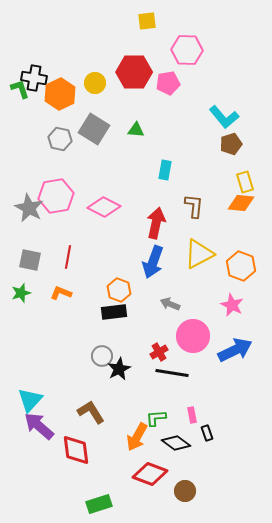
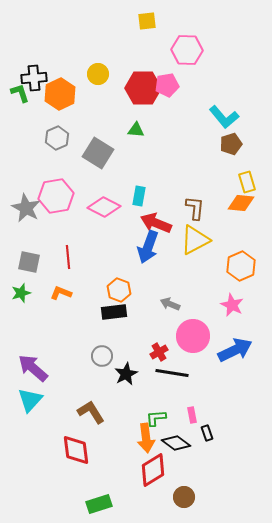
red hexagon at (134, 72): moved 9 px right, 16 px down
black cross at (34, 78): rotated 15 degrees counterclockwise
yellow circle at (95, 83): moved 3 px right, 9 px up
pink pentagon at (168, 83): moved 1 px left, 2 px down
green L-shape at (20, 89): moved 4 px down
gray square at (94, 129): moved 4 px right, 24 px down
gray hexagon at (60, 139): moved 3 px left, 1 px up; rotated 25 degrees clockwise
cyan rectangle at (165, 170): moved 26 px left, 26 px down
yellow rectangle at (245, 182): moved 2 px right
brown L-shape at (194, 206): moved 1 px right, 2 px down
gray star at (29, 208): moved 3 px left
red arrow at (156, 223): rotated 80 degrees counterclockwise
yellow triangle at (199, 254): moved 4 px left, 14 px up
red line at (68, 257): rotated 15 degrees counterclockwise
gray square at (30, 260): moved 1 px left, 2 px down
blue arrow at (153, 262): moved 5 px left, 15 px up
orange hexagon at (241, 266): rotated 16 degrees clockwise
black star at (119, 369): moved 7 px right, 5 px down
purple arrow at (39, 426): moved 6 px left, 58 px up
orange arrow at (137, 437): moved 9 px right, 1 px down; rotated 36 degrees counterclockwise
red diamond at (150, 474): moved 3 px right, 4 px up; rotated 52 degrees counterclockwise
brown circle at (185, 491): moved 1 px left, 6 px down
